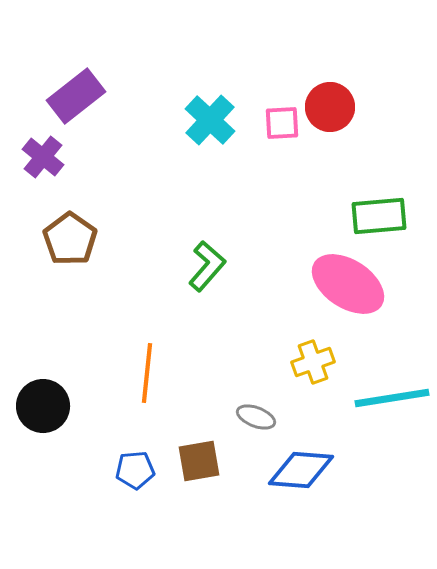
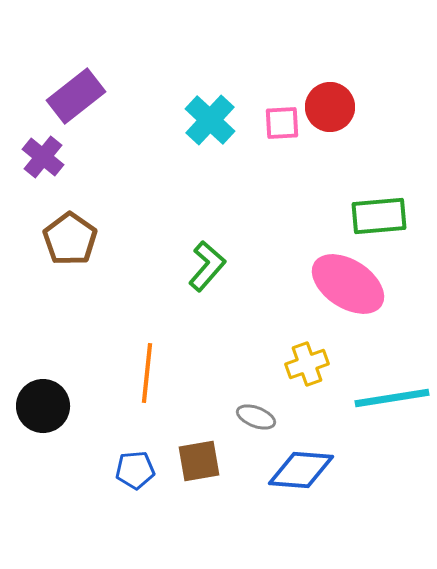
yellow cross: moved 6 px left, 2 px down
